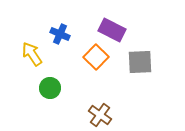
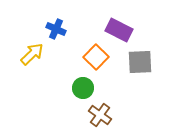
purple rectangle: moved 7 px right
blue cross: moved 4 px left, 5 px up
yellow arrow: rotated 80 degrees clockwise
green circle: moved 33 px right
